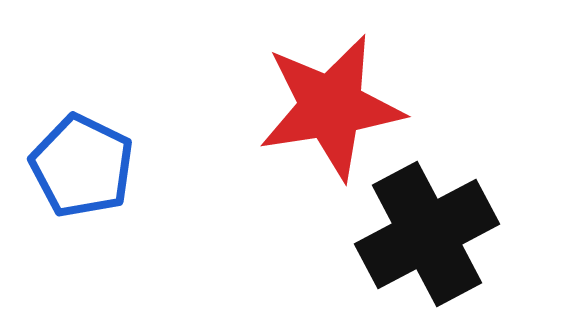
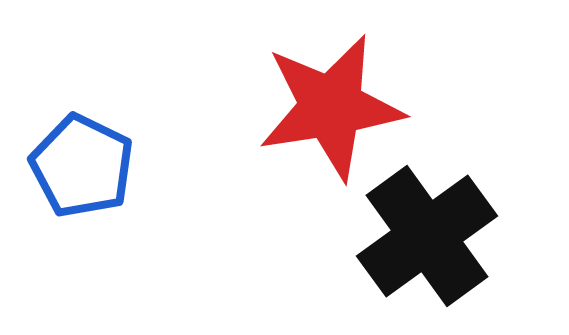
black cross: moved 2 px down; rotated 8 degrees counterclockwise
